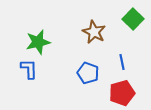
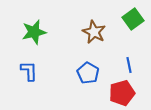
green square: rotated 10 degrees clockwise
green star: moved 4 px left, 10 px up
blue line: moved 7 px right, 3 px down
blue L-shape: moved 2 px down
blue pentagon: rotated 10 degrees clockwise
